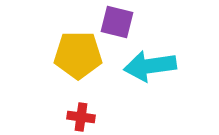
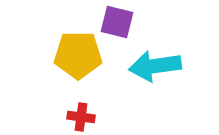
cyan arrow: moved 5 px right
